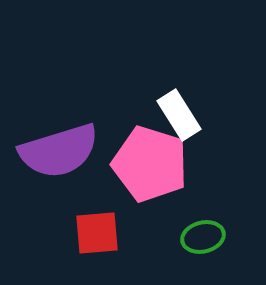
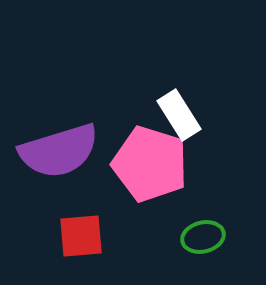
red square: moved 16 px left, 3 px down
